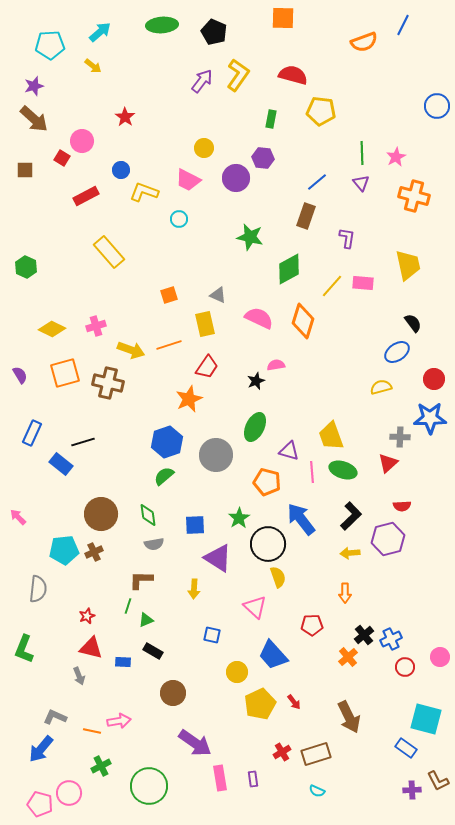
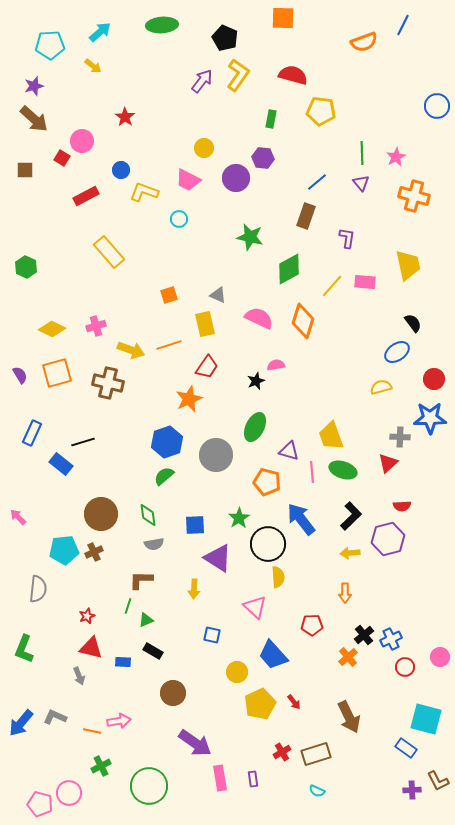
black pentagon at (214, 32): moved 11 px right, 6 px down
pink rectangle at (363, 283): moved 2 px right, 1 px up
orange square at (65, 373): moved 8 px left
yellow semicircle at (278, 577): rotated 15 degrees clockwise
blue arrow at (41, 749): moved 20 px left, 26 px up
